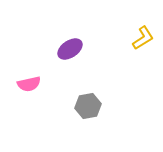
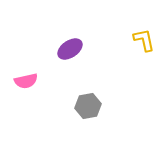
yellow L-shape: moved 1 px right, 2 px down; rotated 70 degrees counterclockwise
pink semicircle: moved 3 px left, 3 px up
